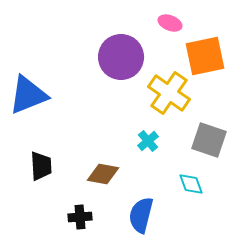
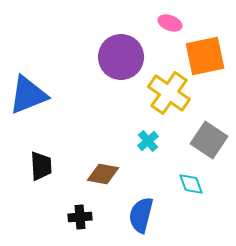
gray square: rotated 15 degrees clockwise
